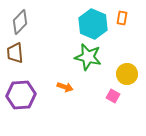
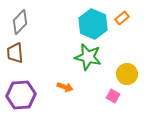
orange rectangle: rotated 40 degrees clockwise
